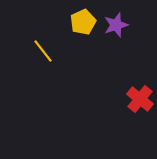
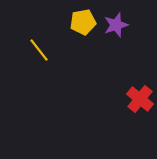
yellow pentagon: rotated 15 degrees clockwise
yellow line: moved 4 px left, 1 px up
